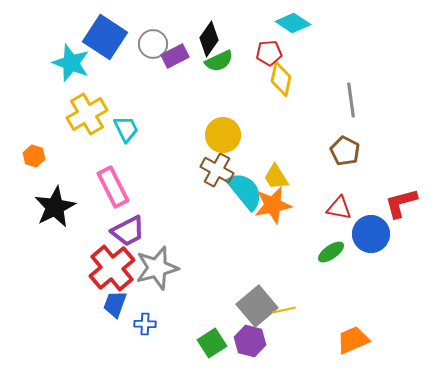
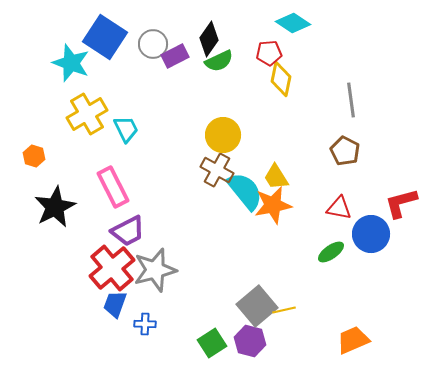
gray star: moved 2 px left, 2 px down
